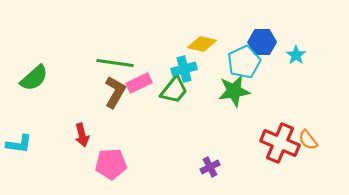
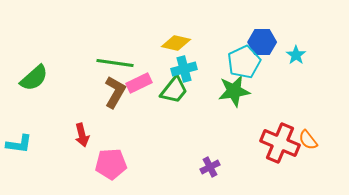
yellow diamond: moved 26 px left, 1 px up
